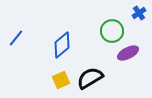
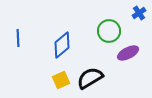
green circle: moved 3 px left
blue line: moved 2 px right; rotated 42 degrees counterclockwise
